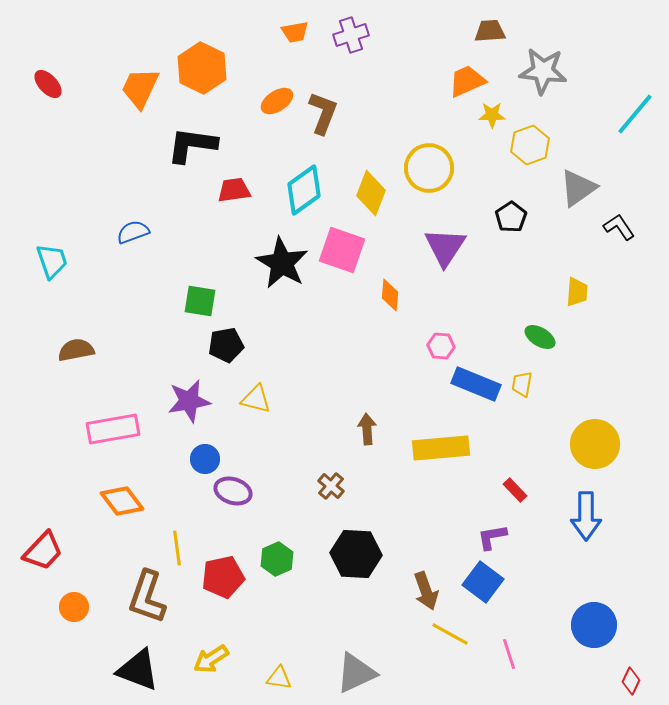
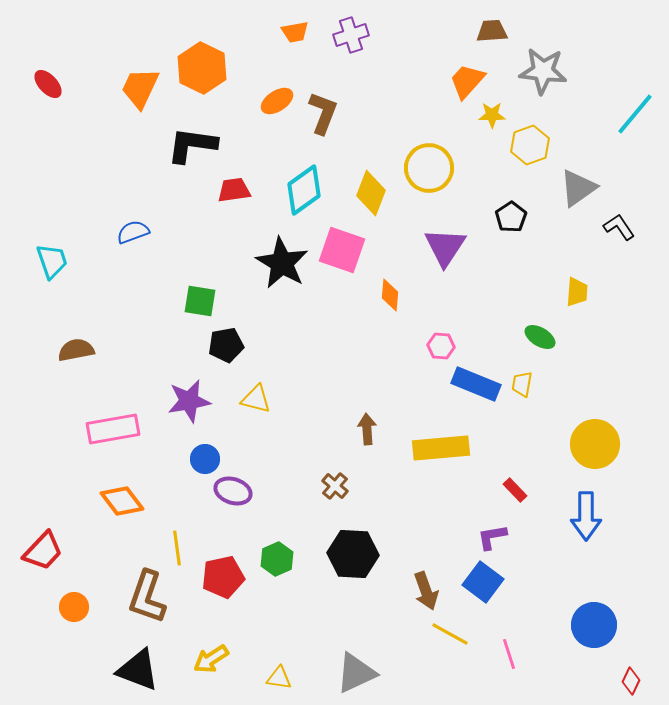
brown trapezoid at (490, 31): moved 2 px right
orange trapezoid at (467, 81): rotated 24 degrees counterclockwise
brown cross at (331, 486): moved 4 px right
black hexagon at (356, 554): moved 3 px left
